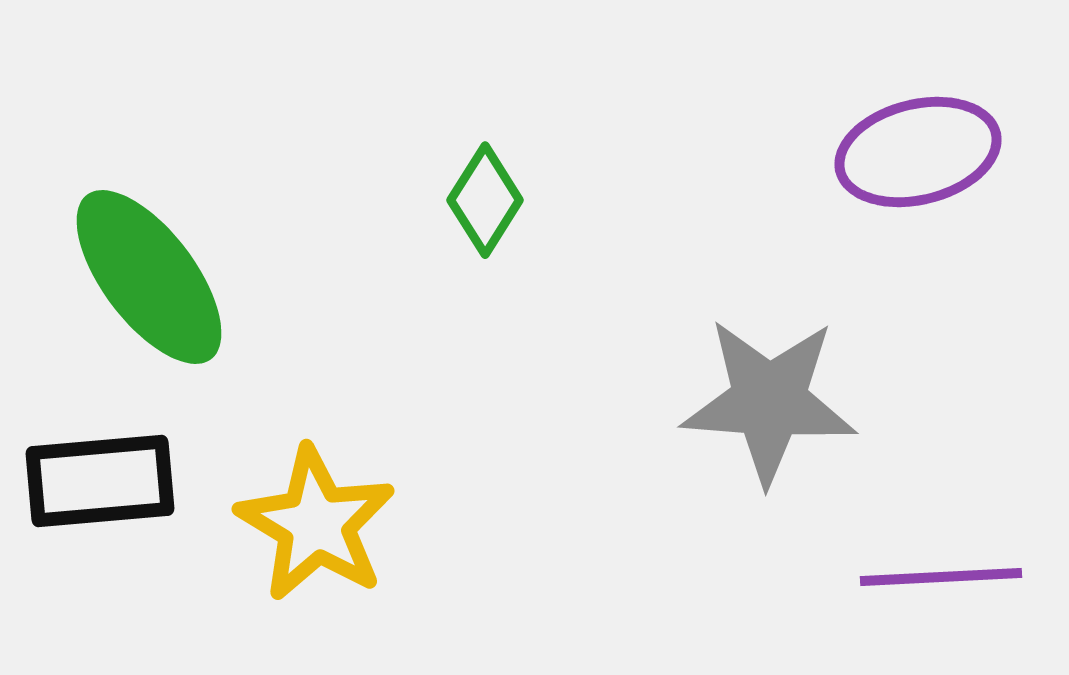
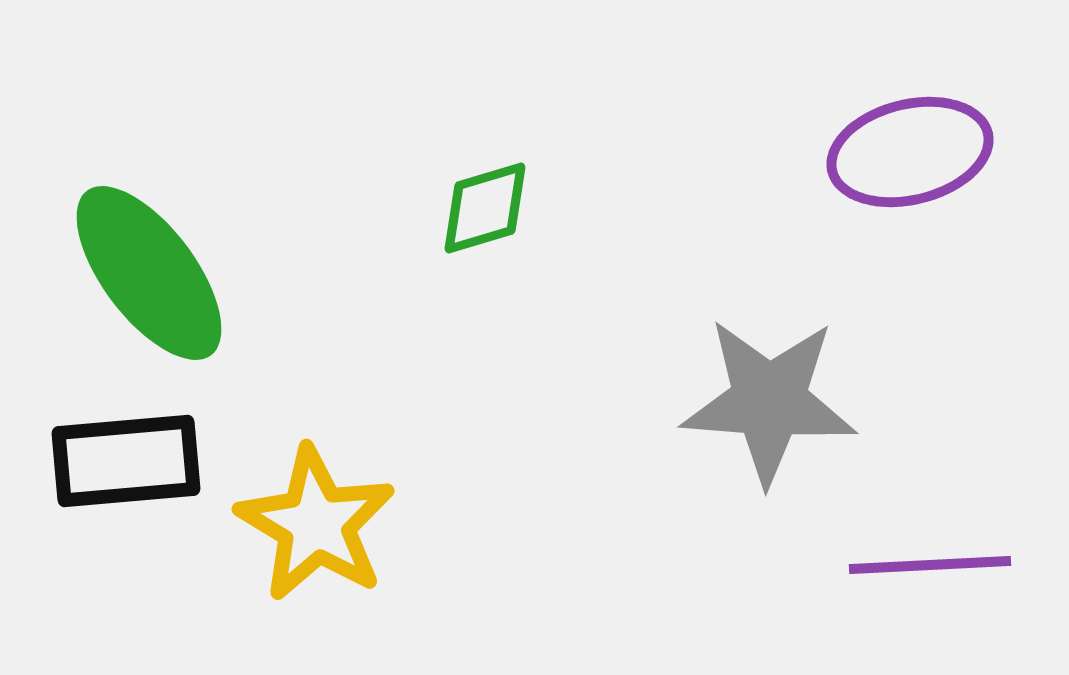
purple ellipse: moved 8 px left
green diamond: moved 8 px down; rotated 41 degrees clockwise
green ellipse: moved 4 px up
black rectangle: moved 26 px right, 20 px up
purple line: moved 11 px left, 12 px up
